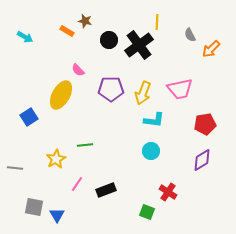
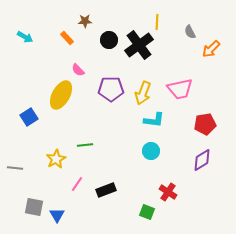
brown star: rotated 16 degrees counterclockwise
orange rectangle: moved 7 px down; rotated 16 degrees clockwise
gray semicircle: moved 3 px up
